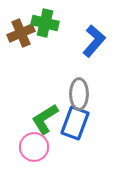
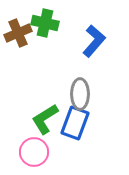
brown cross: moved 3 px left
gray ellipse: moved 1 px right
pink circle: moved 5 px down
